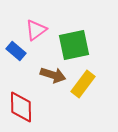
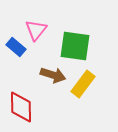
pink triangle: rotated 15 degrees counterclockwise
green square: moved 1 px right, 1 px down; rotated 20 degrees clockwise
blue rectangle: moved 4 px up
